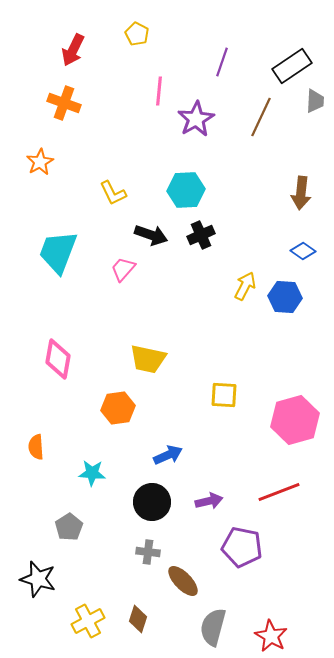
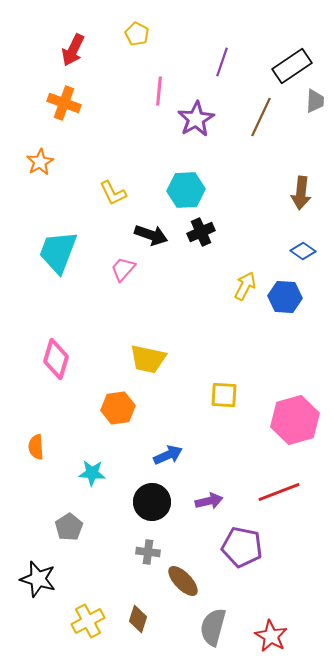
black cross: moved 3 px up
pink diamond: moved 2 px left; rotated 6 degrees clockwise
